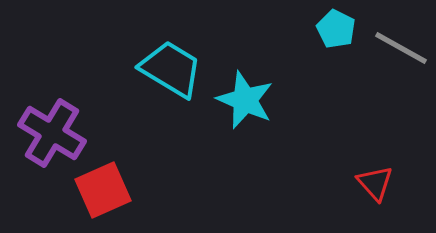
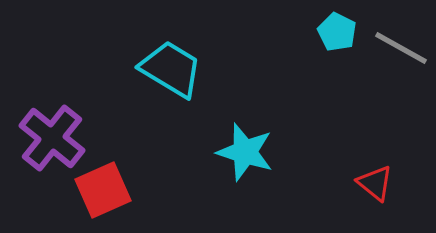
cyan pentagon: moved 1 px right, 3 px down
cyan star: moved 52 px down; rotated 6 degrees counterclockwise
purple cross: moved 5 px down; rotated 8 degrees clockwise
red triangle: rotated 9 degrees counterclockwise
